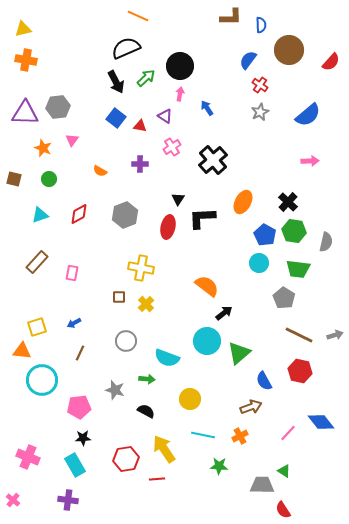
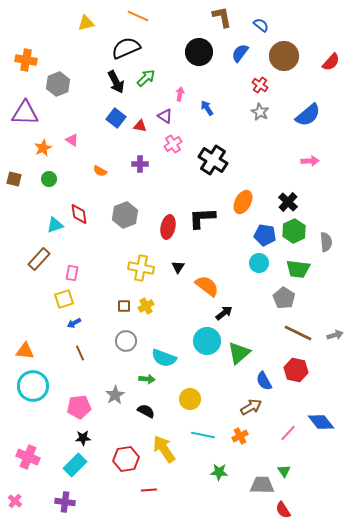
brown L-shape at (231, 17): moved 9 px left; rotated 100 degrees counterclockwise
blue semicircle at (261, 25): rotated 49 degrees counterclockwise
yellow triangle at (23, 29): moved 63 px right, 6 px up
brown circle at (289, 50): moved 5 px left, 6 px down
blue semicircle at (248, 60): moved 8 px left, 7 px up
black circle at (180, 66): moved 19 px right, 14 px up
gray hexagon at (58, 107): moved 23 px up; rotated 15 degrees counterclockwise
gray star at (260, 112): rotated 18 degrees counterclockwise
pink triangle at (72, 140): rotated 32 degrees counterclockwise
pink cross at (172, 147): moved 1 px right, 3 px up
orange star at (43, 148): rotated 24 degrees clockwise
black cross at (213, 160): rotated 16 degrees counterclockwise
black triangle at (178, 199): moved 68 px down
red diamond at (79, 214): rotated 70 degrees counterclockwise
cyan triangle at (40, 215): moved 15 px right, 10 px down
green hexagon at (294, 231): rotated 25 degrees clockwise
blue pentagon at (265, 235): rotated 20 degrees counterclockwise
gray semicircle at (326, 242): rotated 18 degrees counterclockwise
brown rectangle at (37, 262): moved 2 px right, 3 px up
brown square at (119, 297): moved 5 px right, 9 px down
yellow cross at (146, 304): moved 2 px down; rotated 14 degrees clockwise
yellow square at (37, 327): moved 27 px right, 28 px up
brown line at (299, 335): moved 1 px left, 2 px up
orange triangle at (22, 351): moved 3 px right
brown line at (80, 353): rotated 49 degrees counterclockwise
cyan semicircle at (167, 358): moved 3 px left
red hexagon at (300, 371): moved 4 px left, 1 px up
cyan circle at (42, 380): moved 9 px left, 6 px down
gray star at (115, 390): moved 5 px down; rotated 24 degrees clockwise
brown arrow at (251, 407): rotated 10 degrees counterclockwise
cyan rectangle at (75, 465): rotated 75 degrees clockwise
green star at (219, 466): moved 6 px down
green triangle at (284, 471): rotated 24 degrees clockwise
red line at (157, 479): moved 8 px left, 11 px down
pink cross at (13, 500): moved 2 px right, 1 px down
purple cross at (68, 500): moved 3 px left, 2 px down
